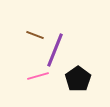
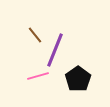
brown line: rotated 30 degrees clockwise
